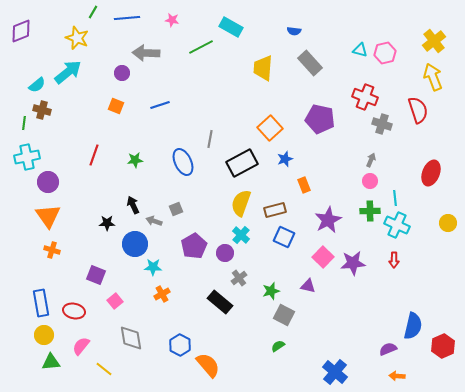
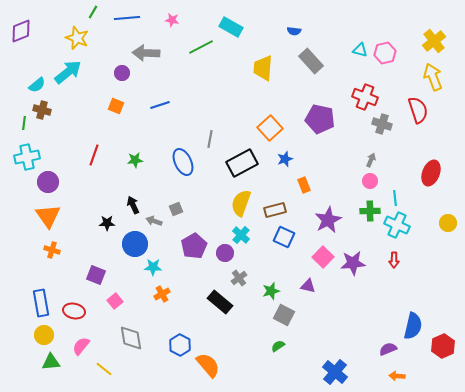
gray rectangle at (310, 63): moved 1 px right, 2 px up
